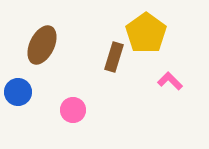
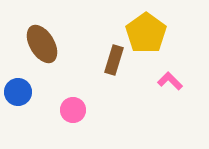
brown ellipse: moved 1 px up; rotated 57 degrees counterclockwise
brown rectangle: moved 3 px down
